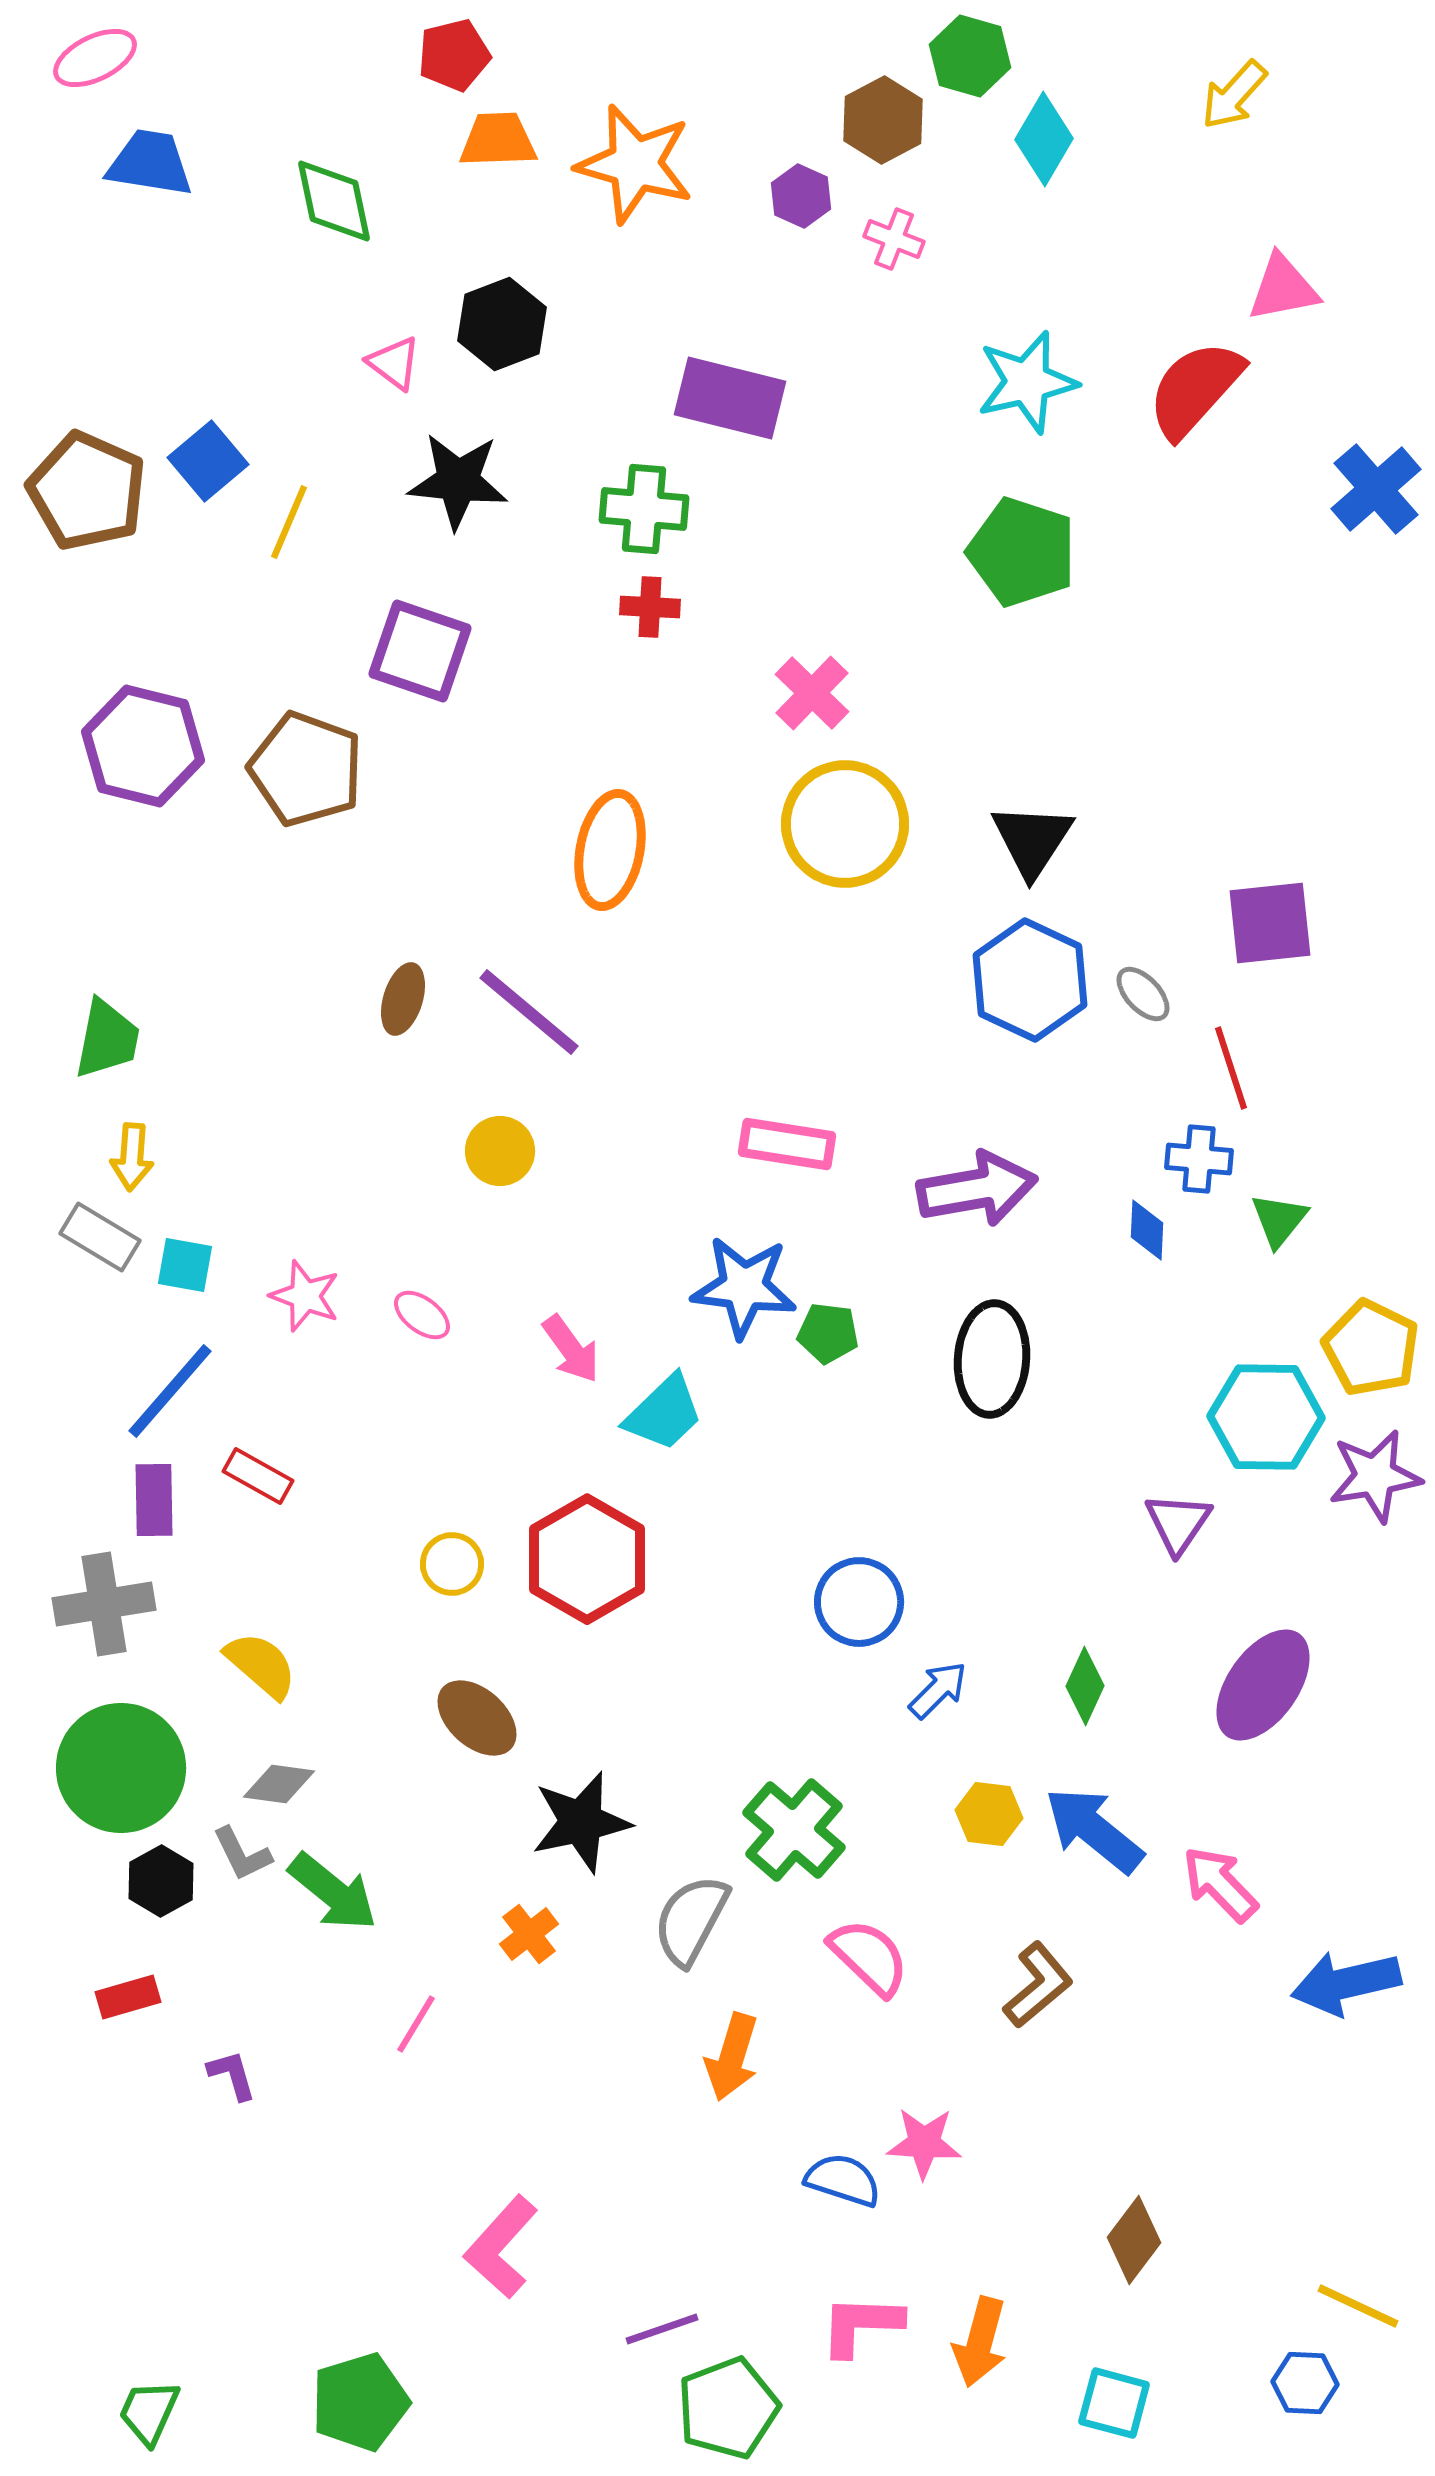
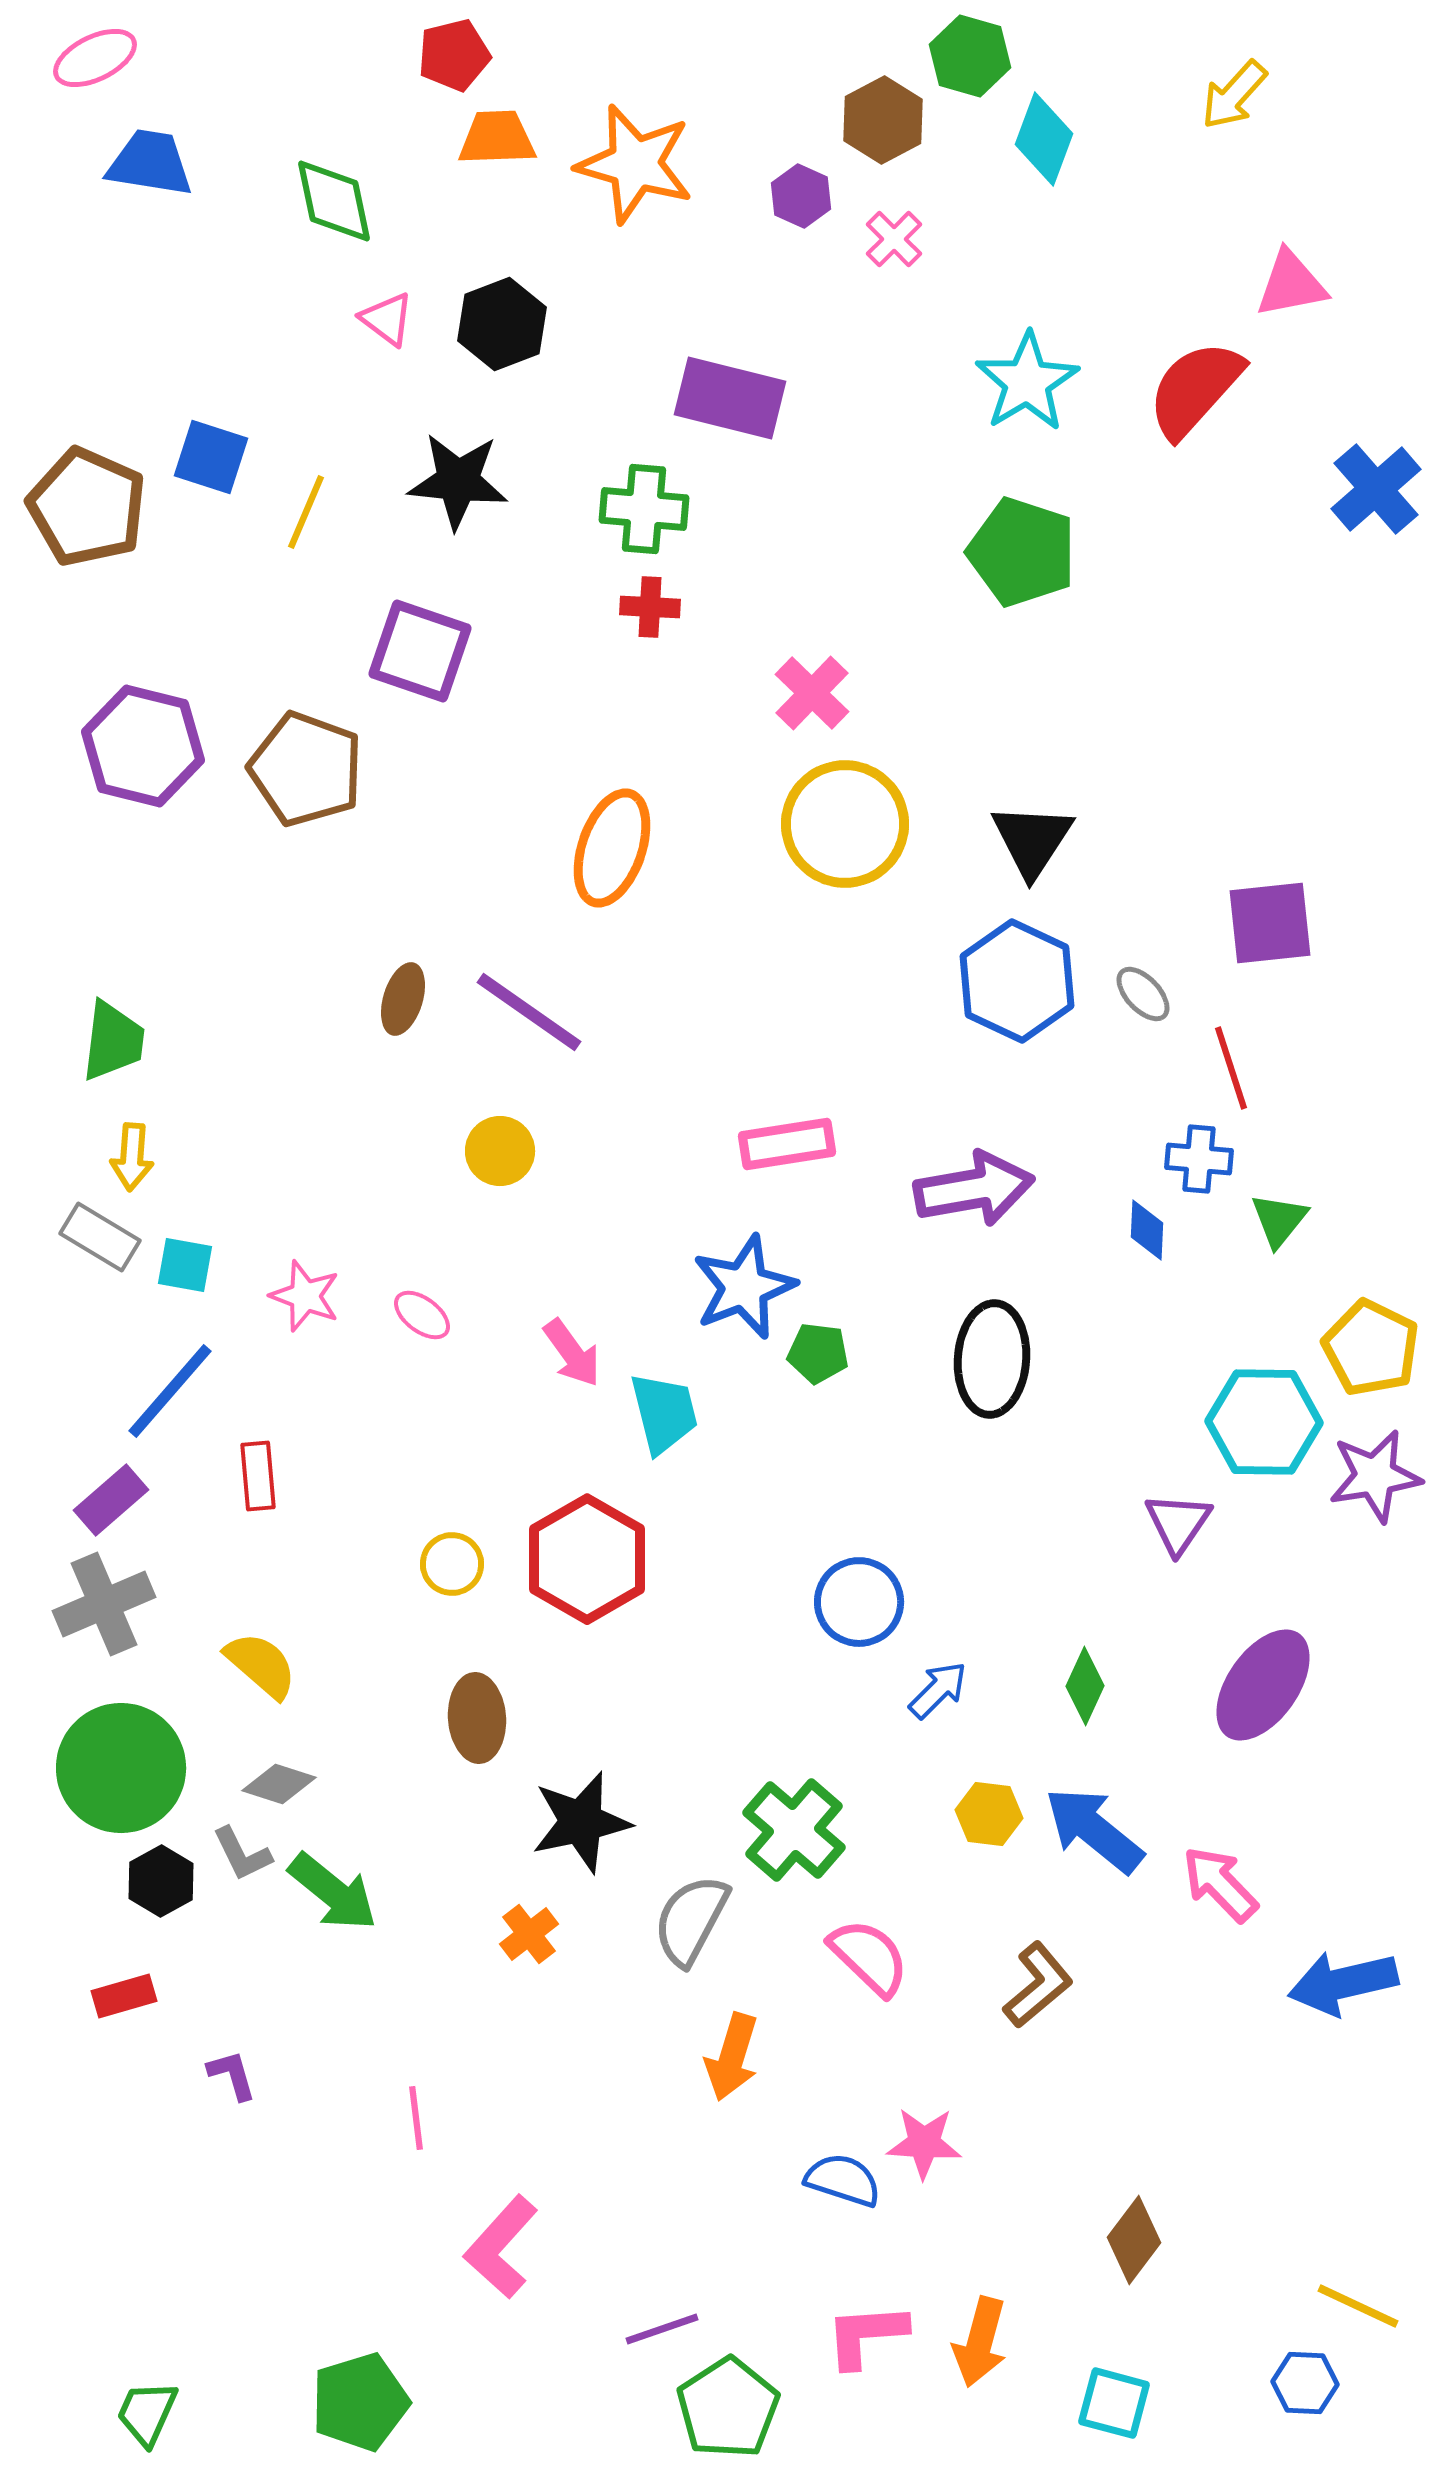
cyan diamond at (1044, 139): rotated 10 degrees counterclockwise
orange trapezoid at (498, 140): moved 1 px left, 2 px up
pink cross at (894, 239): rotated 24 degrees clockwise
pink triangle at (1283, 288): moved 8 px right, 4 px up
pink triangle at (394, 363): moved 7 px left, 44 px up
cyan star at (1027, 382): rotated 18 degrees counterclockwise
blue square at (208, 461): moved 3 px right, 4 px up; rotated 32 degrees counterclockwise
brown pentagon at (87, 491): moved 16 px down
yellow line at (289, 522): moved 17 px right, 10 px up
orange ellipse at (610, 850): moved 2 px right, 2 px up; rotated 8 degrees clockwise
blue hexagon at (1030, 980): moved 13 px left, 1 px down
purple line at (529, 1012): rotated 5 degrees counterclockwise
green trapezoid at (107, 1039): moved 6 px right, 2 px down; rotated 4 degrees counterclockwise
pink rectangle at (787, 1144): rotated 18 degrees counterclockwise
purple arrow at (977, 1189): moved 3 px left
blue star at (744, 1287): rotated 28 degrees counterclockwise
green pentagon at (828, 1333): moved 10 px left, 20 px down
pink arrow at (571, 1349): moved 1 px right, 4 px down
cyan trapezoid at (664, 1413): rotated 60 degrees counterclockwise
cyan hexagon at (1266, 1417): moved 2 px left, 5 px down
red rectangle at (258, 1476): rotated 56 degrees clockwise
purple rectangle at (154, 1500): moved 43 px left; rotated 50 degrees clockwise
gray cross at (104, 1604): rotated 14 degrees counterclockwise
brown ellipse at (477, 1718): rotated 44 degrees clockwise
gray diamond at (279, 1784): rotated 10 degrees clockwise
blue arrow at (1346, 1983): moved 3 px left
red rectangle at (128, 1997): moved 4 px left, 1 px up
pink line at (416, 2024): moved 94 px down; rotated 38 degrees counterclockwise
pink L-shape at (861, 2325): moved 5 px right, 10 px down; rotated 6 degrees counterclockwise
green pentagon at (728, 2408): rotated 12 degrees counterclockwise
green trapezoid at (149, 2412): moved 2 px left, 1 px down
